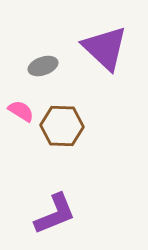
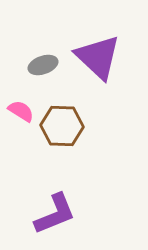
purple triangle: moved 7 px left, 9 px down
gray ellipse: moved 1 px up
